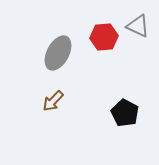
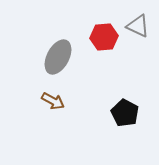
gray ellipse: moved 4 px down
brown arrow: rotated 105 degrees counterclockwise
